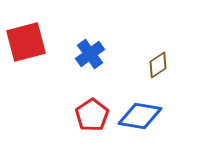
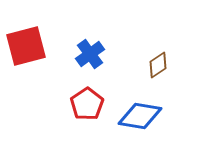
red square: moved 4 px down
red pentagon: moved 5 px left, 11 px up
